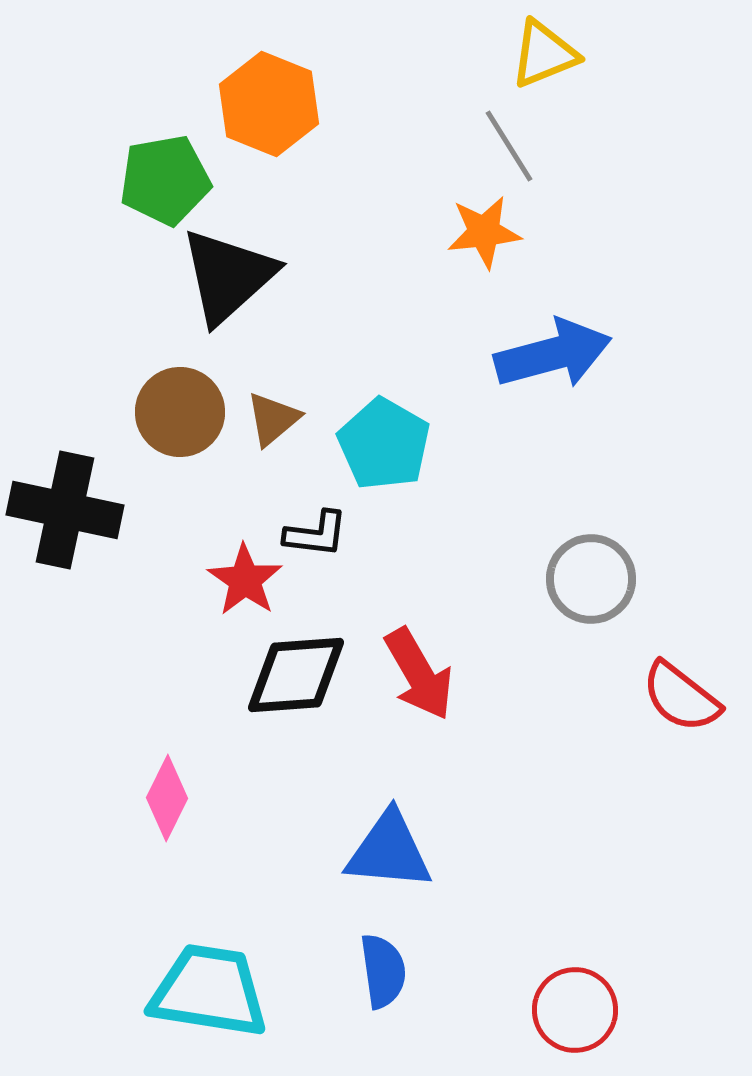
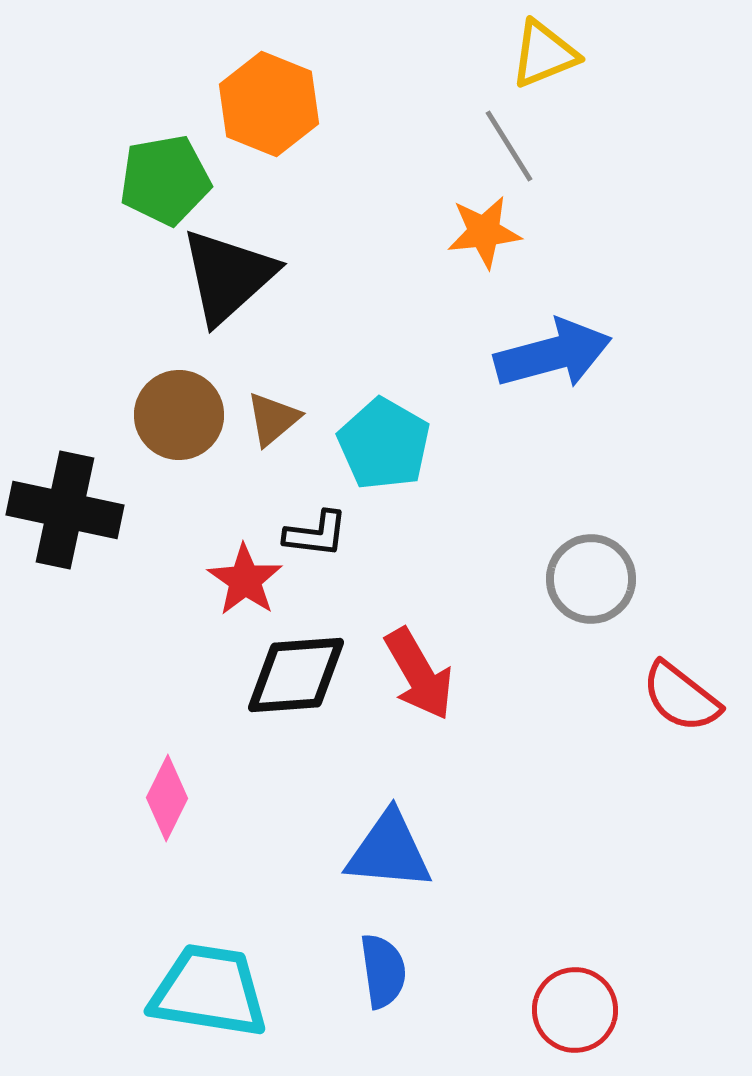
brown circle: moved 1 px left, 3 px down
